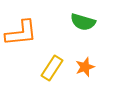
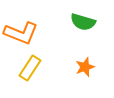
orange L-shape: rotated 28 degrees clockwise
yellow rectangle: moved 22 px left
